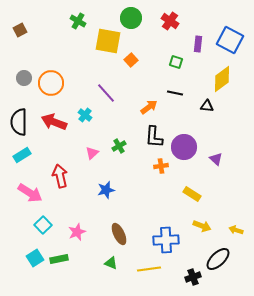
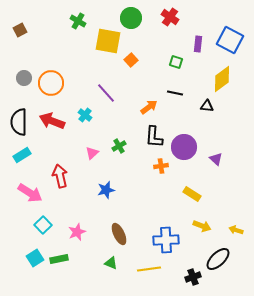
red cross at (170, 21): moved 4 px up
red arrow at (54, 122): moved 2 px left, 1 px up
